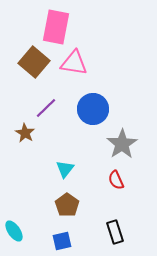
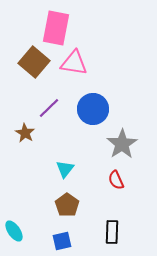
pink rectangle: moved 1 px down
purple line: moved 3 px right
black rectangle: moved 3 px left; rotated 20 degrees clockwise
